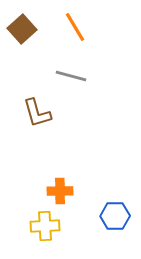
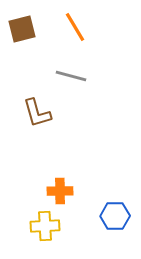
brown square: rotated 28 degrees clockwise
